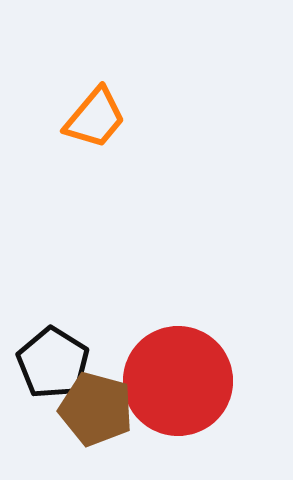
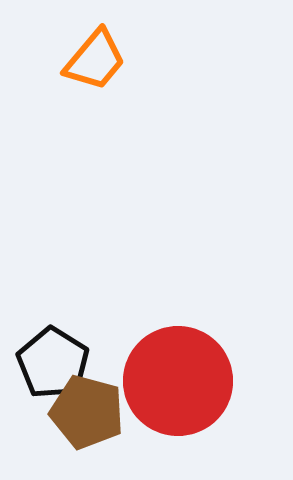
orange trapezoid: moved 58 px up
brown pentagon: moved 9 px left, 3 px down
